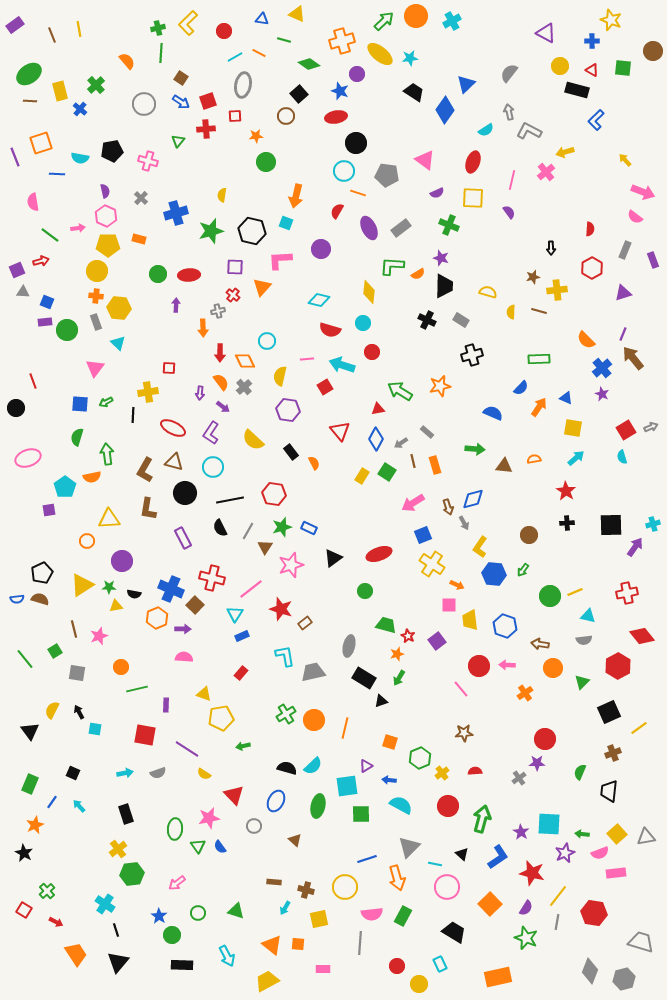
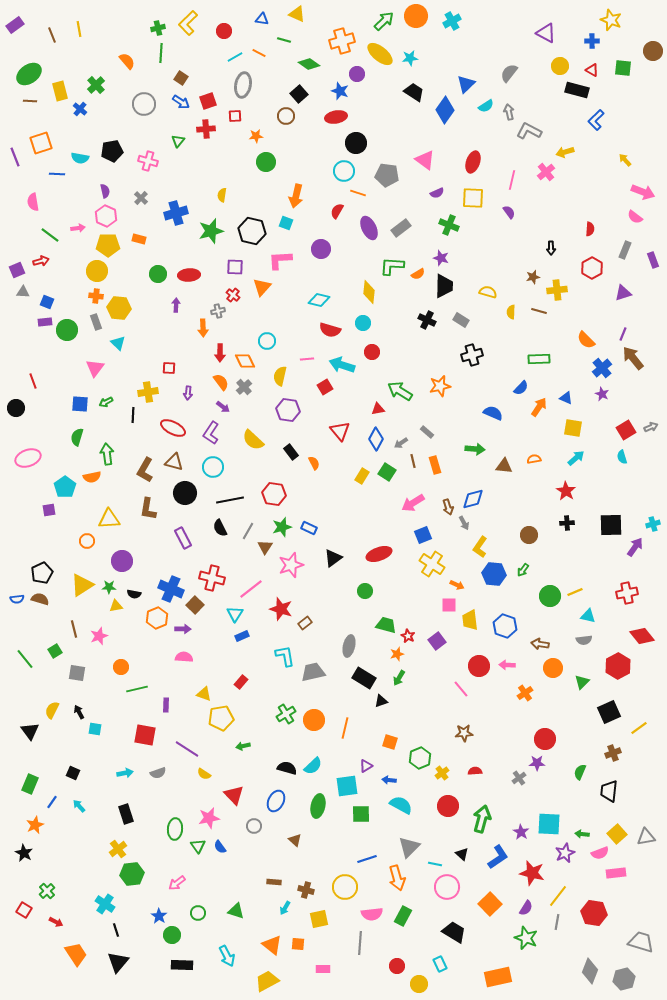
cyan semicircle at (486, 130): moved 24 px up
purple arrow at (200, 393): moved 12 px left
red rectangle at (241, 673): moved 9 px down
